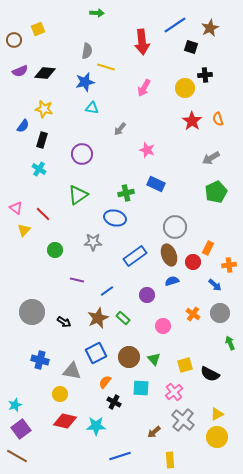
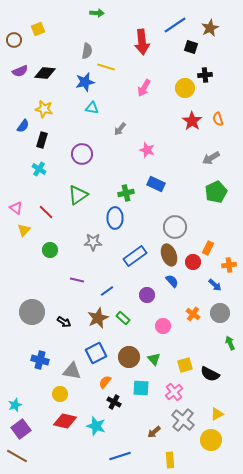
red line at (43, 214): moved 3 px right, 2 px up
blue ellipse at (115, 218): rotated 75 degrees clockwise
green circle at (55, 250): moved 5 px left
blue semicircle at (172, 281): rotated 64 degrees clockwise
cyan star at (96, 426): rotated 18 degrees clockwise
yellow circle at (217, 437): moved 6 px left, 3 px down
